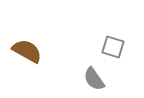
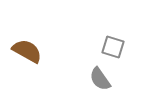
gray semicircle: moved 6 px right
